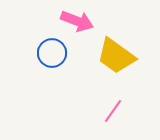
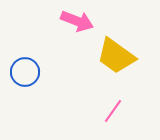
blue circle: moved 27 px left, 19 px down
